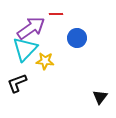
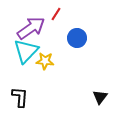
red line: rotated 56 degrees counterclockwise
cyan triangle: moved 1 px right, 2 px down
black L-shape: moved 3 px right, 14 px down; rotated 115 degrees clockwise
